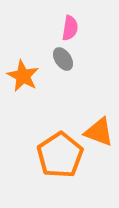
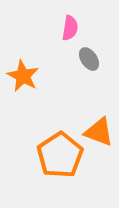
gray ellipse: moved 26 px right
